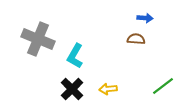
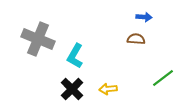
blue arrow: moved 1 px left, 1 px up
green line: moved 8 px up
